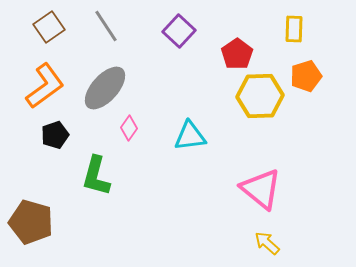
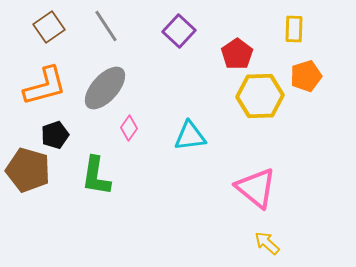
orange L-shape: rotated 21 degrees clockwise
green L-shape: rotated 6 degrees counterclockwise
pink triangle: moved 5 px left, 1 px up
brown pentagon: moved 3 px left, 52 px up
